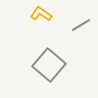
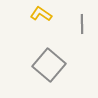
gray line: moved 1 px right, 1 px up; rotated 60 degrees counterclockwise
